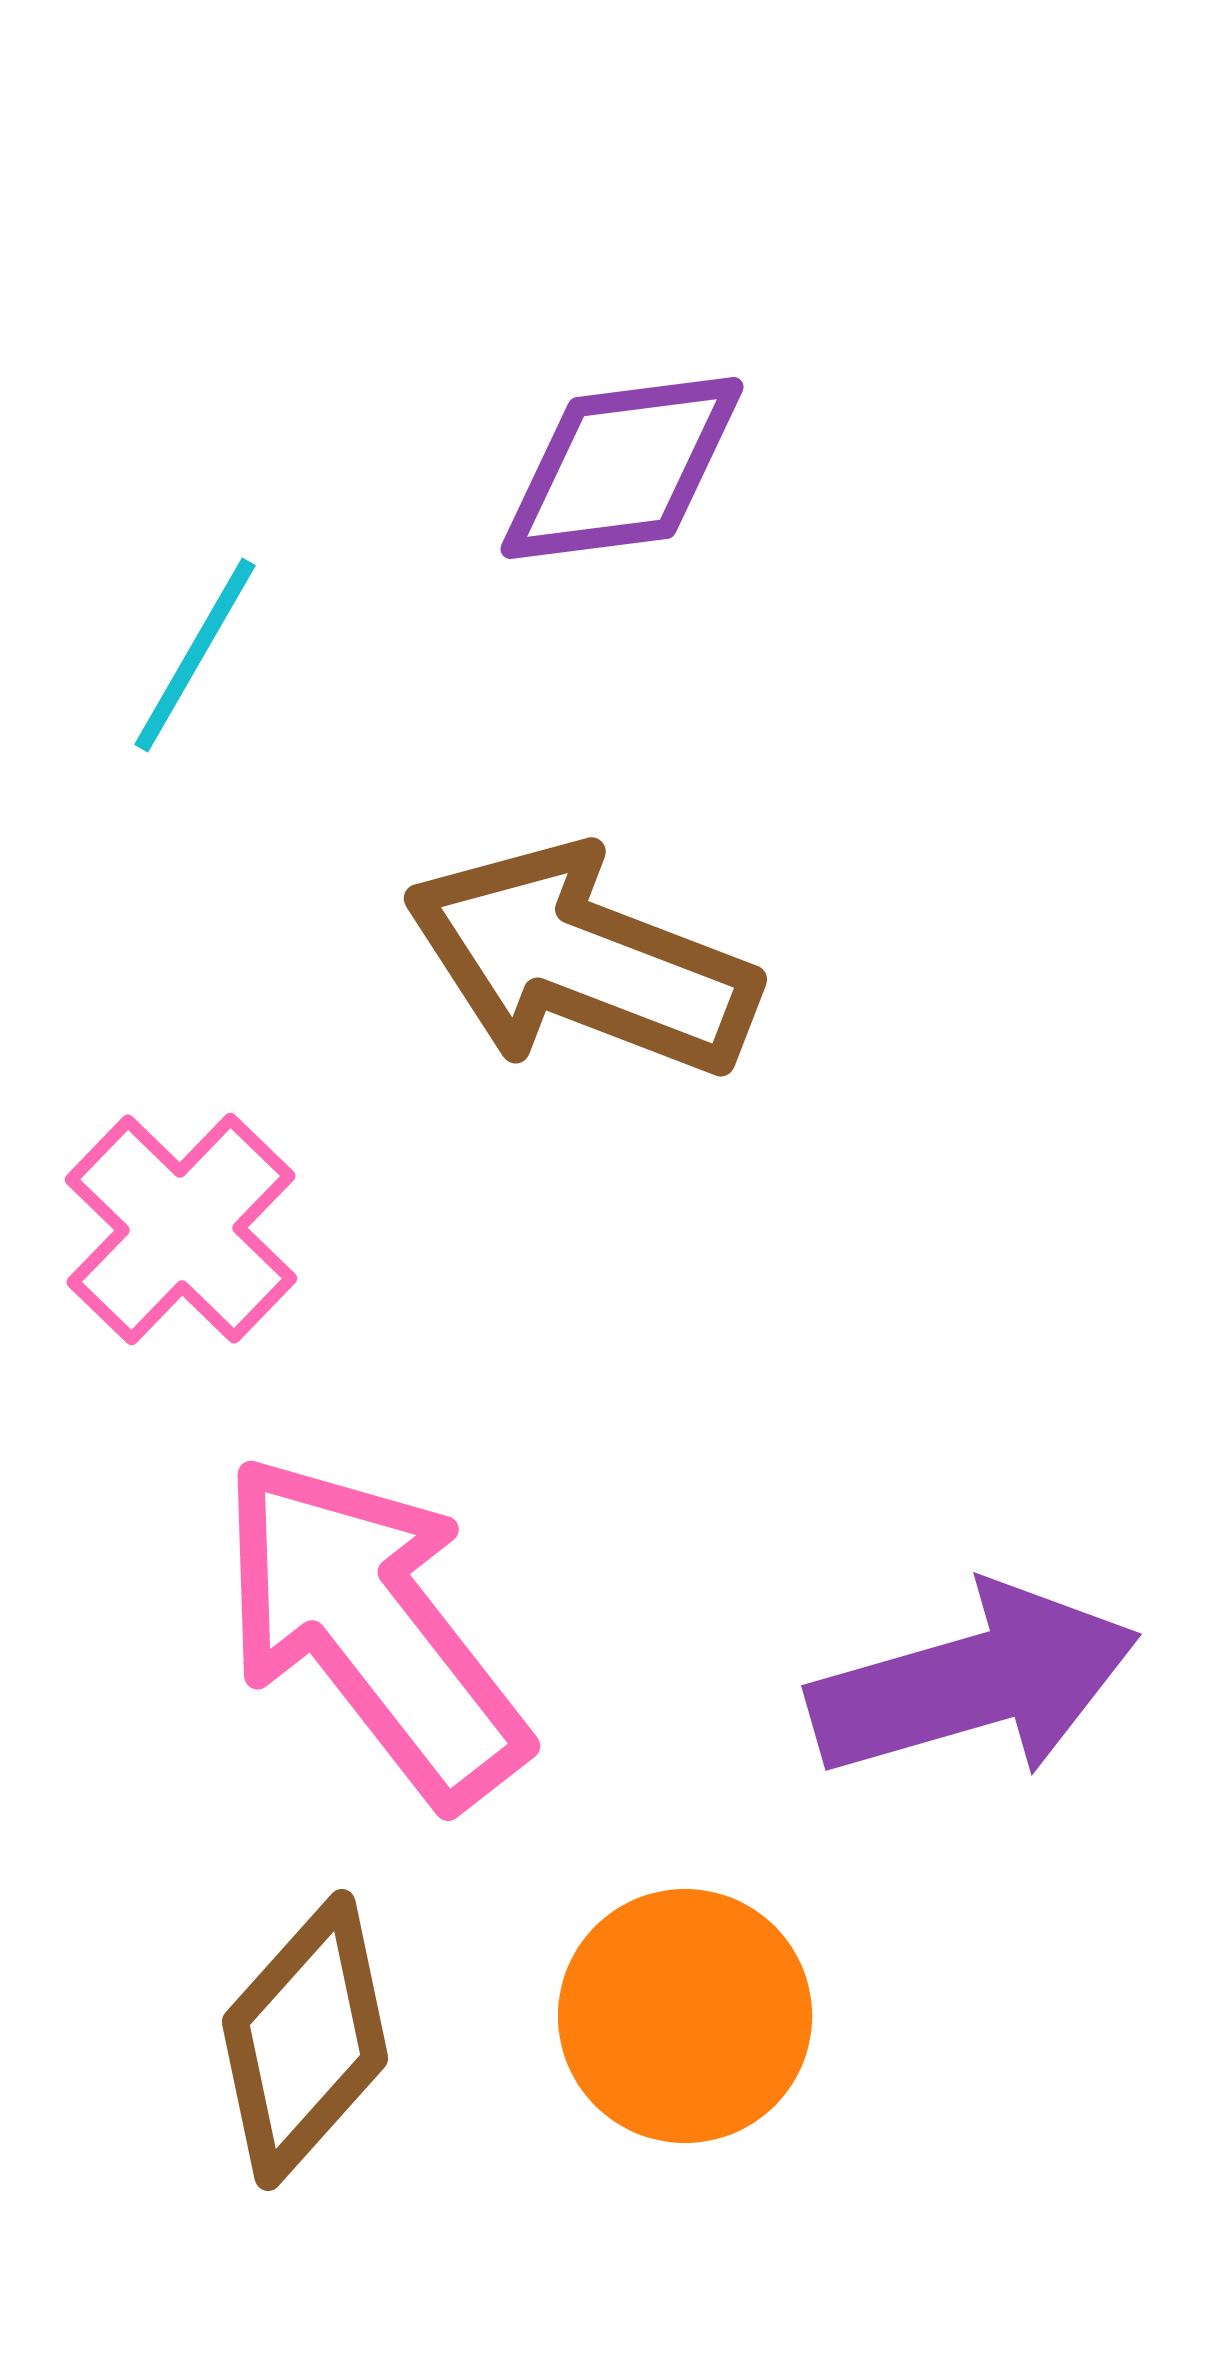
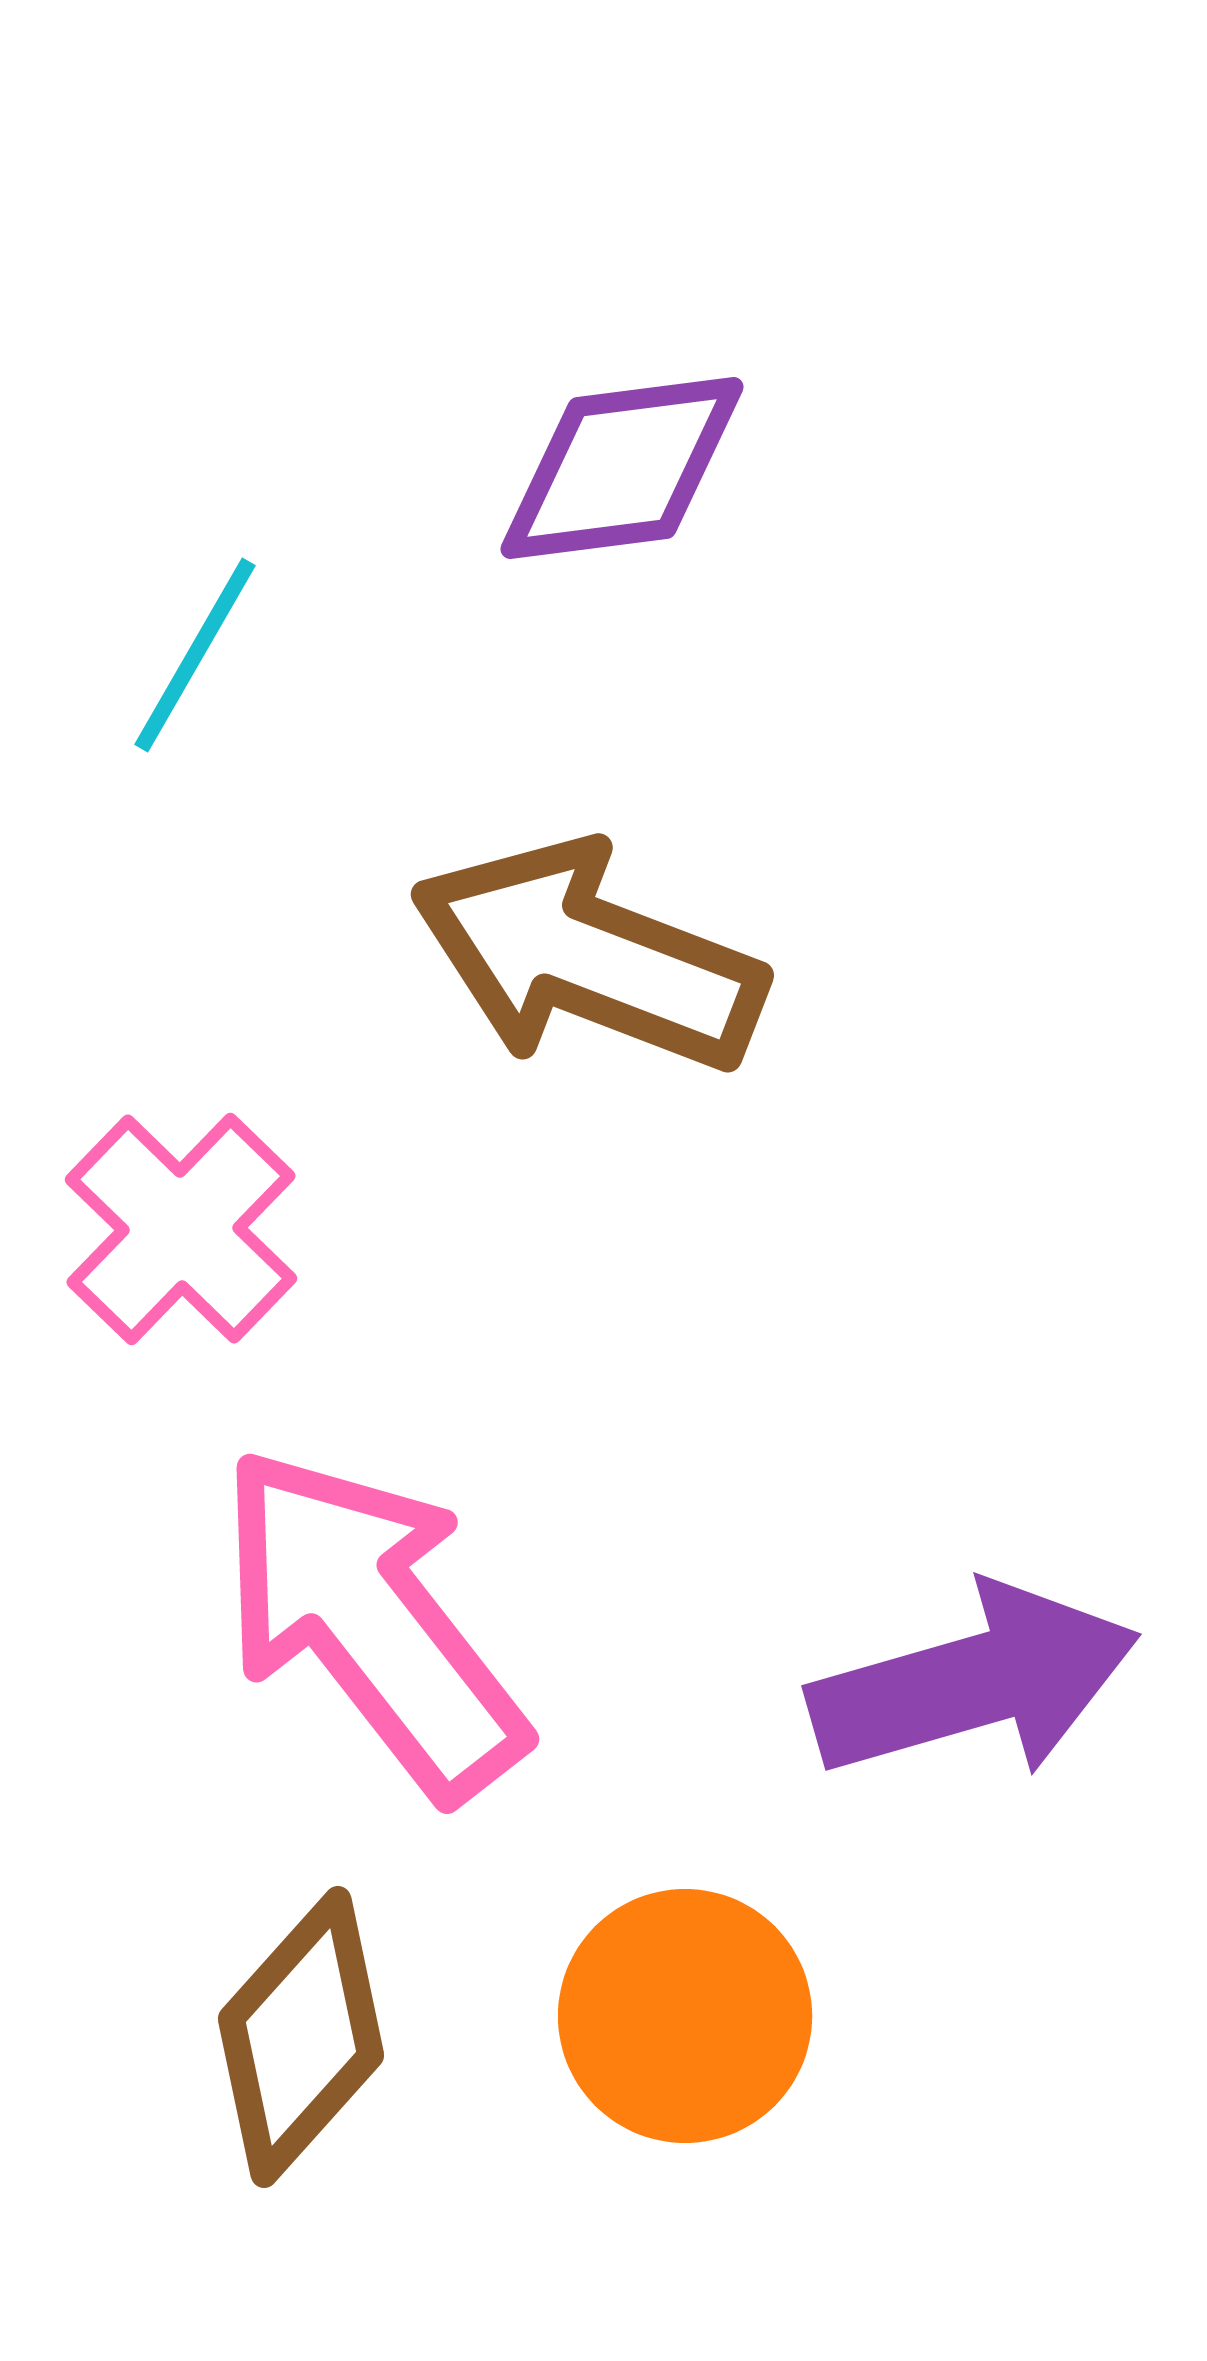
brown arrow: moved 7 px right, 4 px up
pink arrow: moved 1 px left, 7 px up
brown diamond: moved 4 px left, 3 px up
